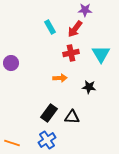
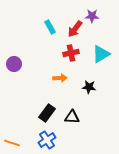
purple star: moved 7 px right, 6 px down
cyan triangle: rotated 30 degrees clockwise
purple circle: moved 3 px right, 1 px down
black rectangle: moved 2 px left
